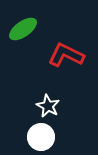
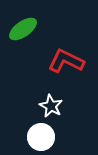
red L-shape: moved 6 px down
white star: moved 3 px right
